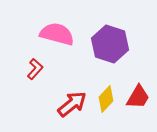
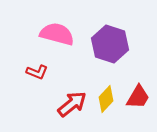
red L-shape: moved 2 px right, 3 px down; rotated 70 degrees clockwise
